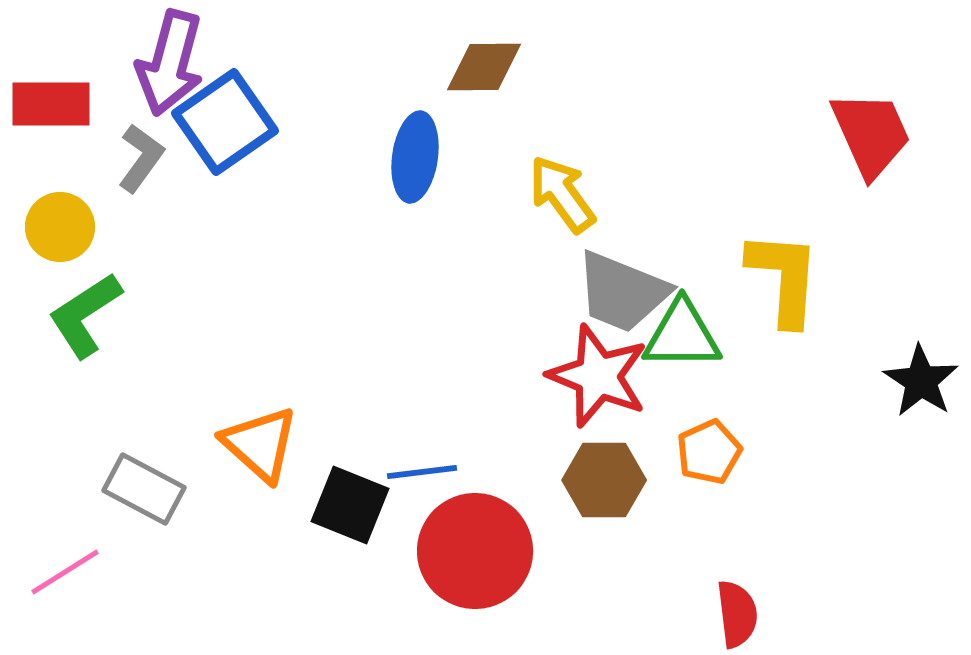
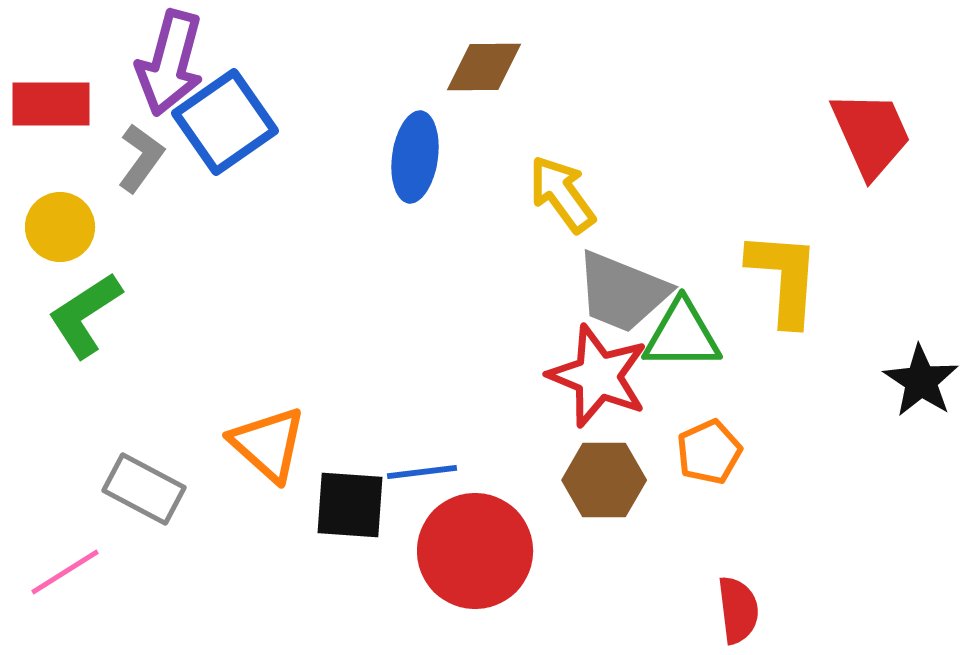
orange triangle: moved 8 px right
black square: rotated 18 degrees counterclockwise
red semicircle: moved 1 px right, 4 px up
